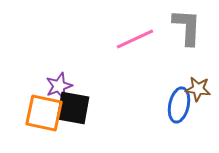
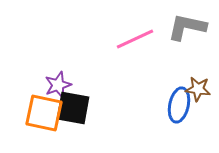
gray L-shape: rotated 81 degrees counterclockwise
purple star: moved 1 px left, 1 px up
